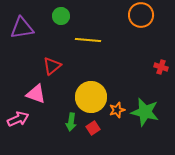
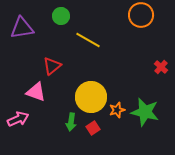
yellow line: rotated 25 degrees clockwise
red cross: rotated 24 degrees clockwise
pink triangle: moved 2 px up
